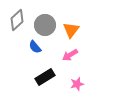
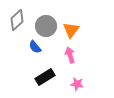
gray circle: moved 1 px right, 1 px down
pink arrow: rotated 105 degrees clockwise
pink star: rotated 24 degrees clockwise
